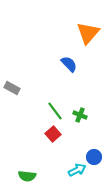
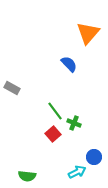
green cross: moved 6 px left, 8 px down
cyan arrow: moved 2 px down
